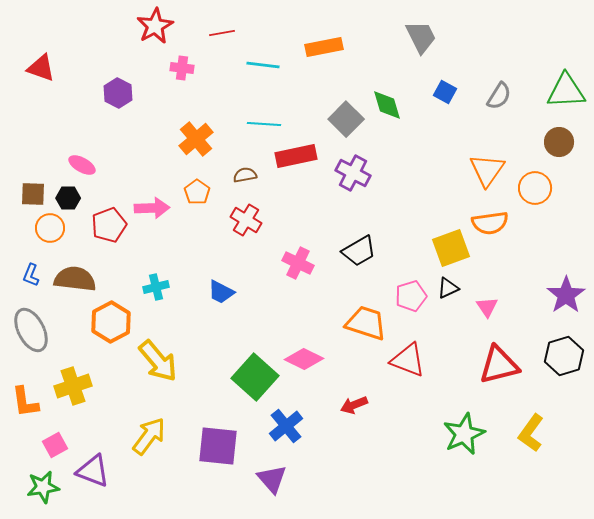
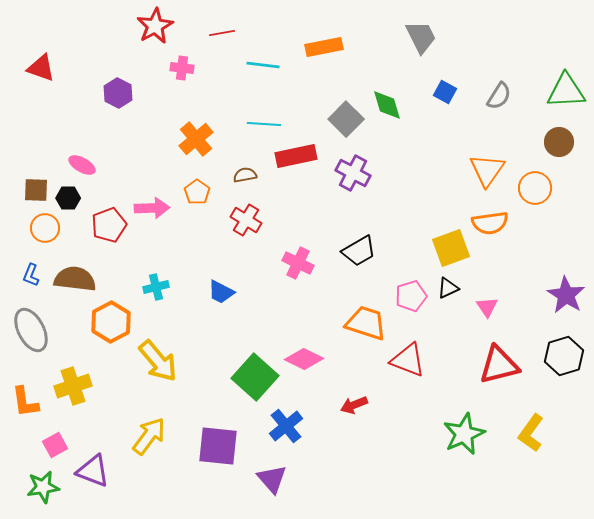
brown square at (33, 194): moved 3 px right, 4 px up
orange circle at (50, 228): moved 5 px left
purple star at (566, 295): rotated 6 degrees counterclockwise
